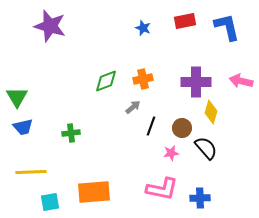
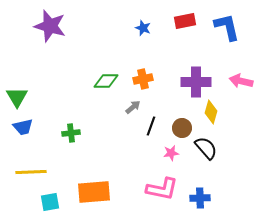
green diamond: rotated 20 degrees clockwise
